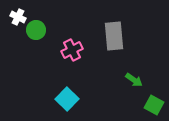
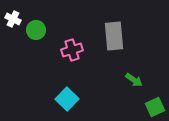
white cross: moved 5 px left, 2 px down
pink cross: rotated 10 degrees clockwise
green square: moved 1 px right, 2 px down; rotated 36 degrees clockwise
